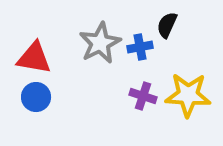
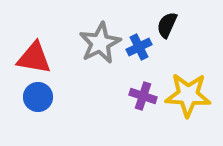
blue cross: moved 1 px left; rotated 15 degrees counterclockwise
blue circle: moved 2 px right
